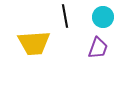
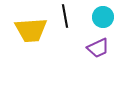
yellow trapezoid: moved 3 px left, 13 px up
purple trapezoid: rotated 45 degrees clockwise
